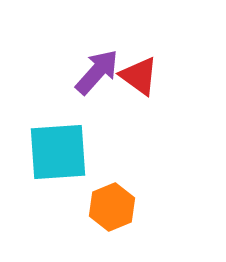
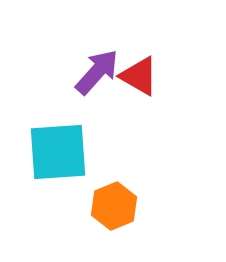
red triangle: rotated 6 degrees counterclockwise
orange hexagon: moved 2 px right, 1 px up
